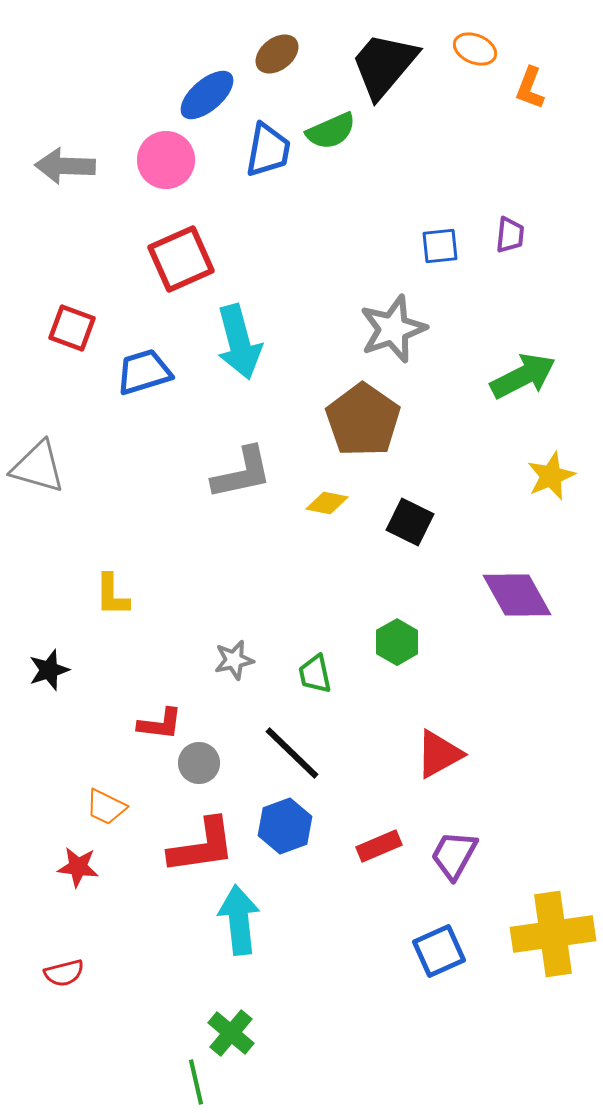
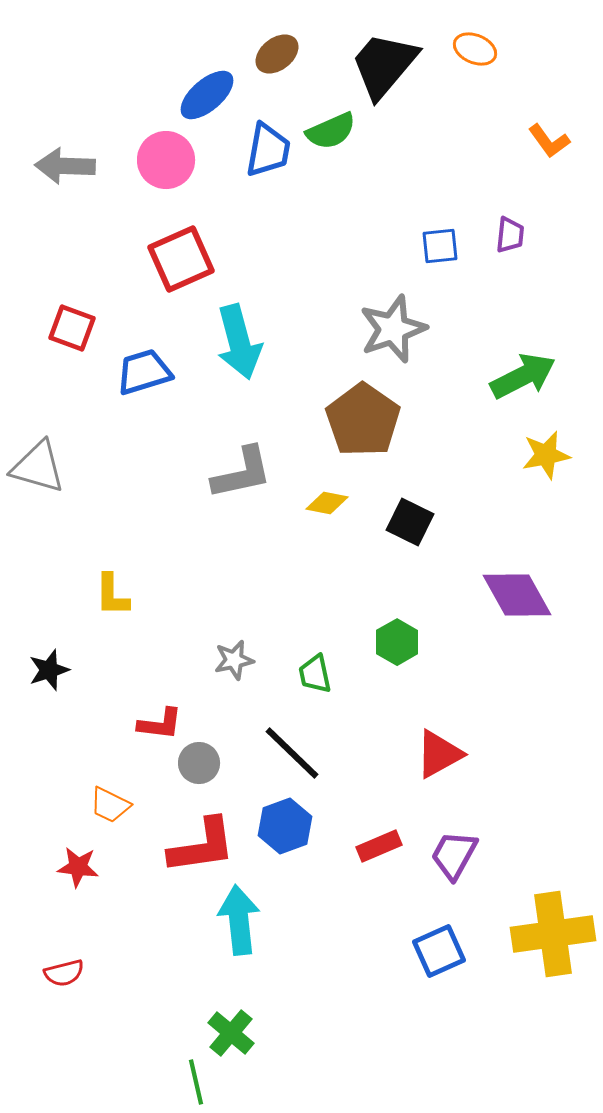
orange L-shape at (530, 88): moved 19 px right, 53 px down; rotated 57 degrees counterclockwise
yellow star at (551, 476): moved 5 px left, 21 px up; rotated 12 degrees clockwise
orange trapezoid at (106, 807): moved 4 px right, 2 px up
